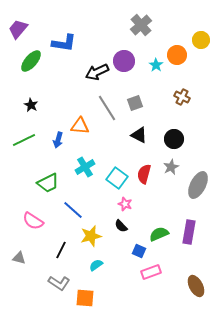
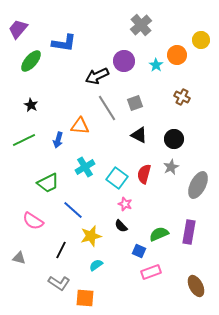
black arrow: moved 4 px down
